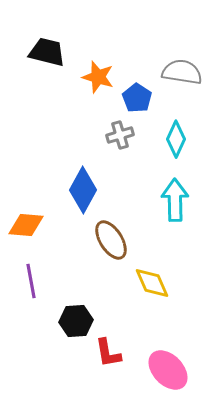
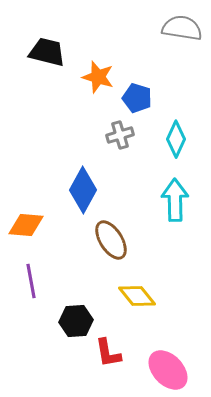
gray semicircle: moved 44 px up
blue pentagon: rotated 16 degrees counterclockwise
yellow diamond: moved 15 px left, 13 px down; rotated 15 degrees counterclockwise
